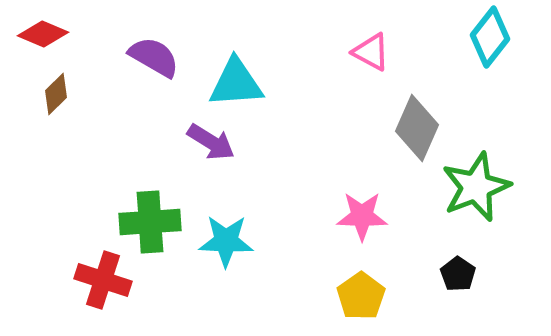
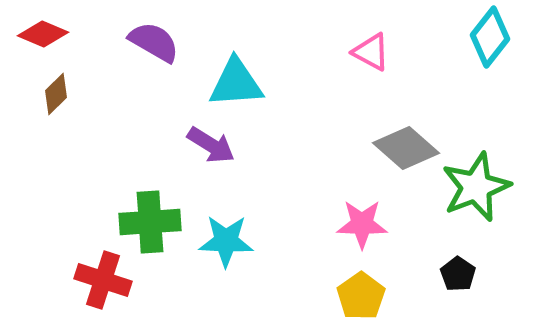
purple semicircle: moved 15 px up
gray diamond: moved 11 px left, 20 px down; rotated 72 degrees counterclockwise
purple arrow: moved 3 px down
pink star: moved 8 px down
